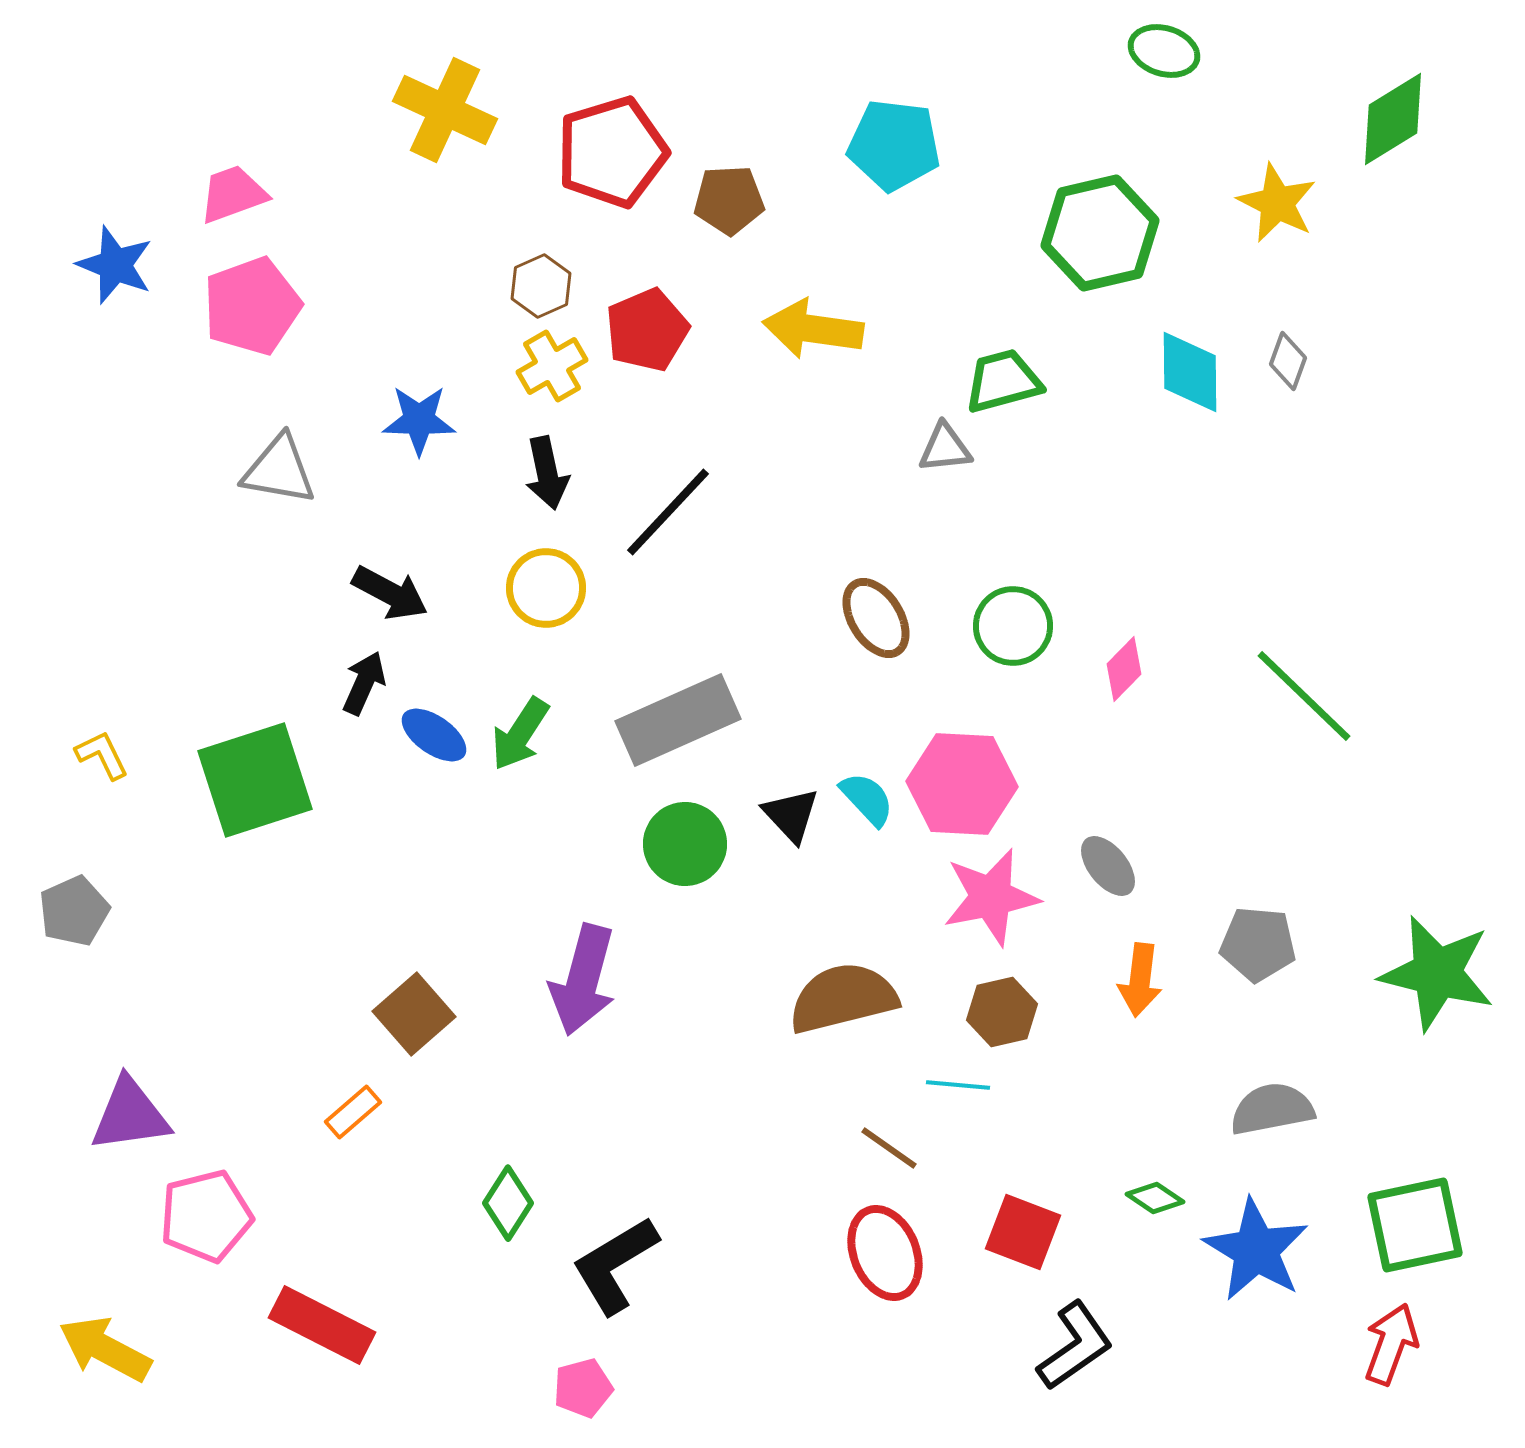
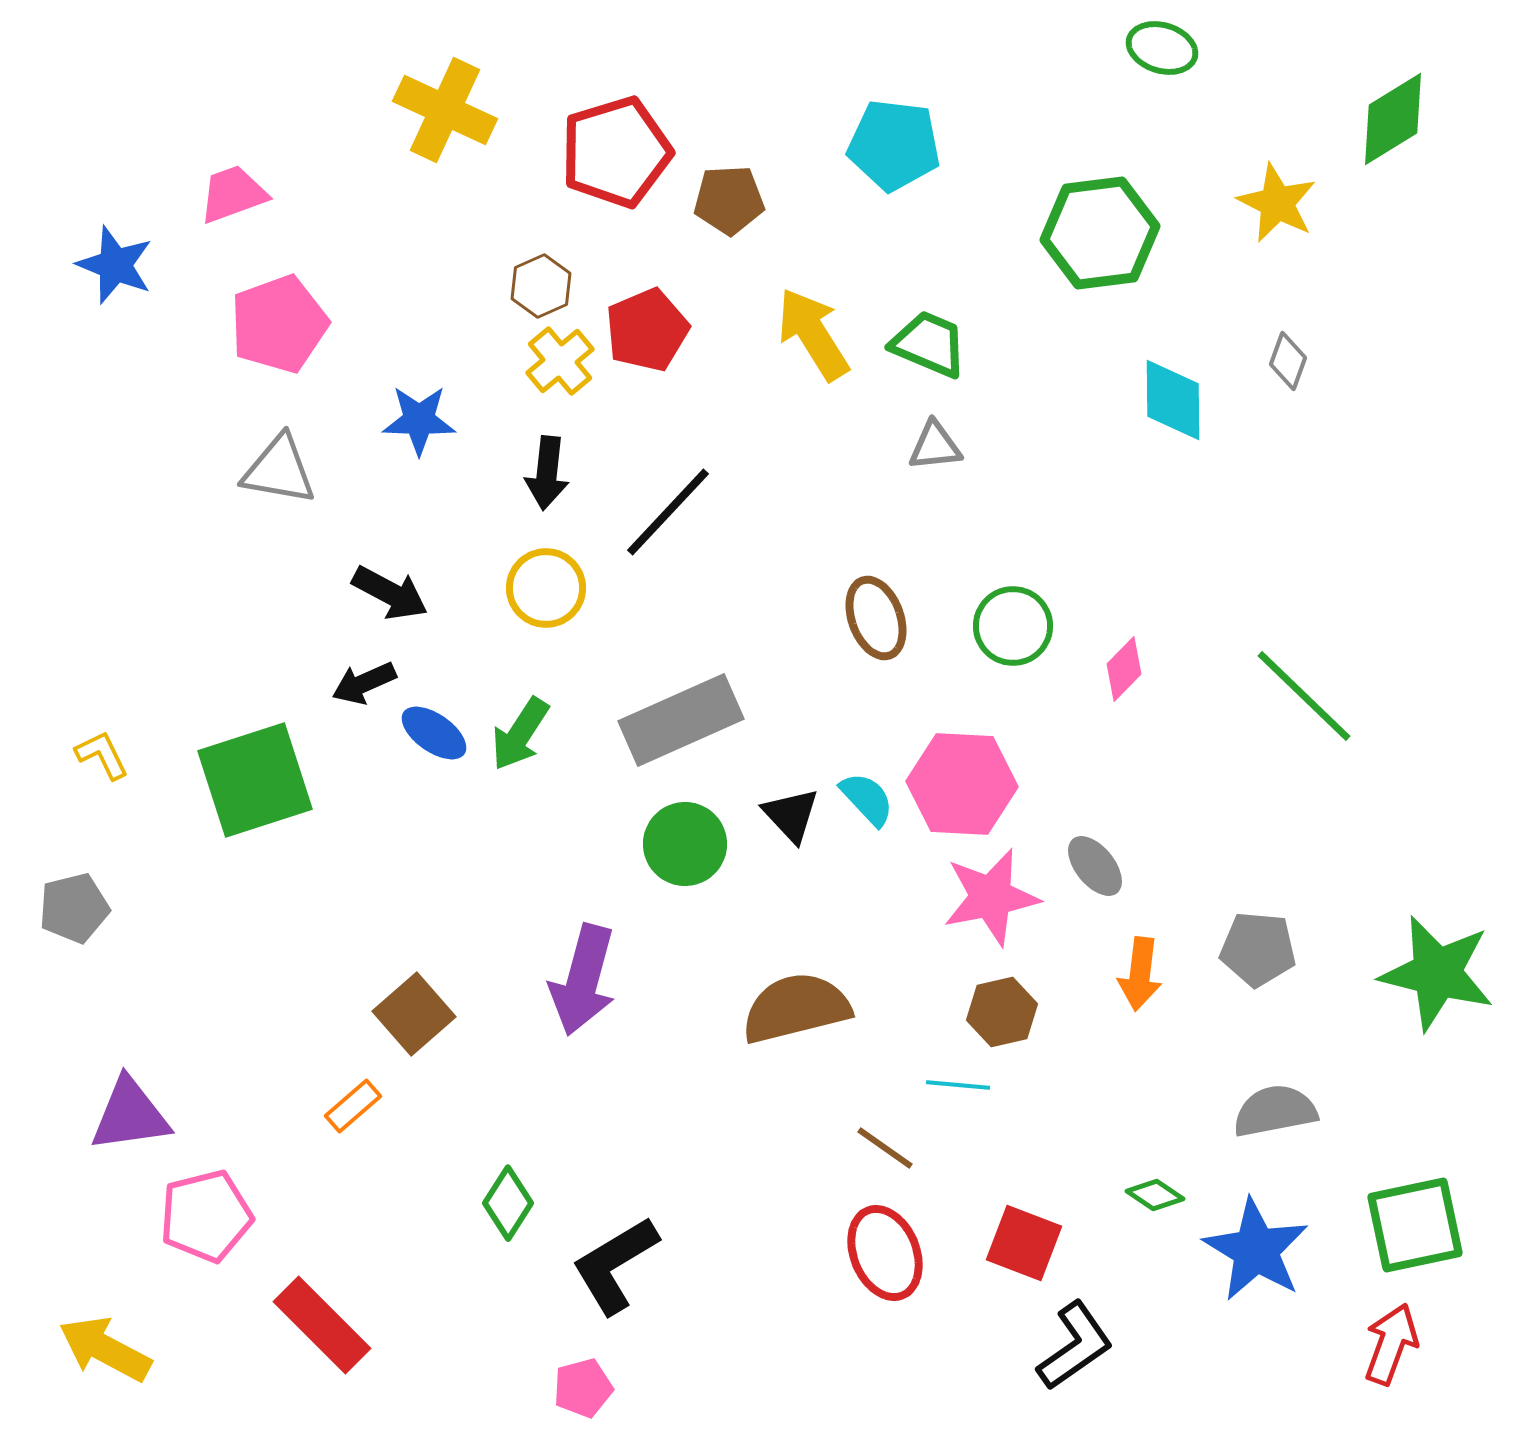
green ellipse at (1164, 51): moved 2 px left, 3 px up
red pentagon at (612, 152): moved 4 px right
green hexagon at (1100, 233): rotated 6 degrees clockwise
pink pentagon at (252, 306): moved 27 px right, 18 px down
yellow arrow at (813, 329): moved 5 px down; rotated 50 degrees clockwise
yellow cross at (552, 366): moved 8 px right, 5 px up; rotated 10 degrees counterclockwise
cyan diamond at (1190, 372): moved 17 px left, 28 px down
green trapezoid at (1003, 381): moved 74 px left, 37 px up; rotated 38 degrees clockwise
gray triangle at (945, 448): moved 10 px left, 2 px up
black arrow at (547, 473): rotated 18 degrees clockwise
brown ellipse at (876, 618): rotated 12 degrees clockwise
black arrow at (364, 683): rotated 138 degrees counterclockwise
gray rectangle at (678, 720): moved 3 px right
blue ellipse at (434, 735): moved 2 px up
gray ellipse at (1108, 866): moved 13 px left
gray pentagon at (74, 911): moved 3 px up; rotated 10 degrees clockwise
gray pentagon at (1258, 944): moved 5 px down
orange arrow at (1140, 980): moved 6 px up
brown semicircle at (843, 998): moved 47 px left, 10 px down
gray semicircle at (1272, 1109): moved 3 px right, 2 px down
orange rectangle at (353, 1112): moved 6 px up
brown line at (889, 1148): moved 4 px left
green diamond at (1155, 1198): moved 3 px up
red square at (1023, 1232): moved 1 px right, 11 px down
red rectangle at (322, 1325): rotated 18 degrees clockwise
